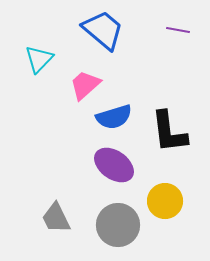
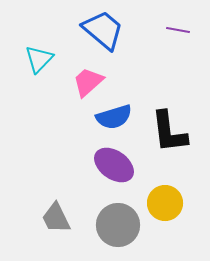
pink trapezoid: moved 3 px right, 3 px up
yellow circle: moved 2 px down
